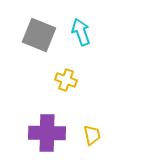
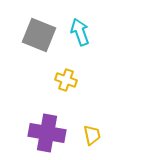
cyan arrow: moved 1 px left
purple cross: rotated 9 degrees clockwise
